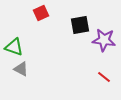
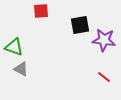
red square: moved 2 px up; rotated 21 degrees clockwise
